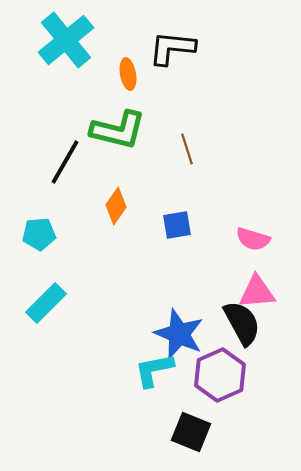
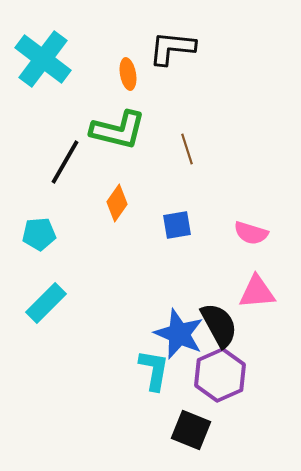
cyan cross: moved 23 px left, 19 px down; rotated 14 degrees counterclockwise
orange diamond: moved 1 px right, 3 px up
pink semicircle: moved 2 px left, 6 px up
black semicircle: moved 23 px left, 2 px down
cyan L-shape: rotated 111 degrees clockwise
black square: moved 2 px up
